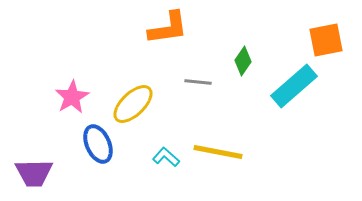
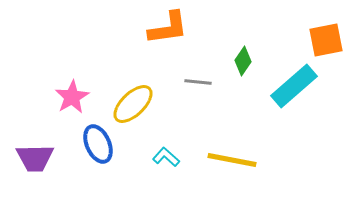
yellow line: moved 14 px right, 8 px down
purple trapezoid: moved 1 px right, 15 px up
